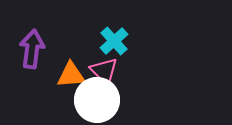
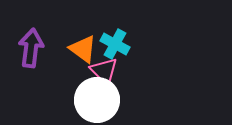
cyan cross: moved 1 px right, 3 px down; rotated 20 degrees counterclockwise
purple arrow: moved 1 px left, 1 px up
orange triangle: moved 12 px right, 26 px up; rotated 40 degrees clockwise
